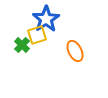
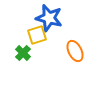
blue star: moved 3 px right, 1 px up; rotated 24 degrees counterclockwise
green cross: moved 1 px right, 8 px down
